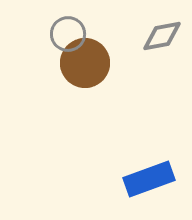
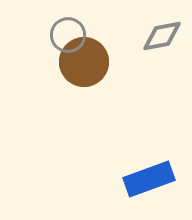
gray circle: moved 1 px down
brown circle: moved 1 px left, 1 px up
